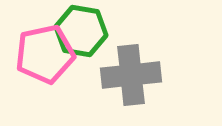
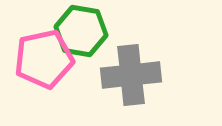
pink pentagon: moved 1 px left, 5 px down
